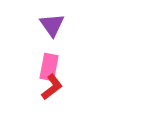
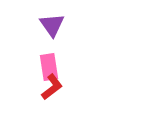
pink rectangle: rotated 20 degrees counterclockwise
